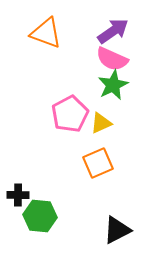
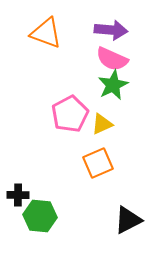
purple arrow: moved 2 px left, 1 px up; rotated 40 degrees clockwise
yellow triangle: moved 1 px right, 1 px down
black triangle: moved 11 px right, 10 px up
